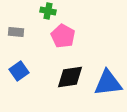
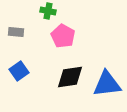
blue triangle: moved 1 px left, 1 px down
